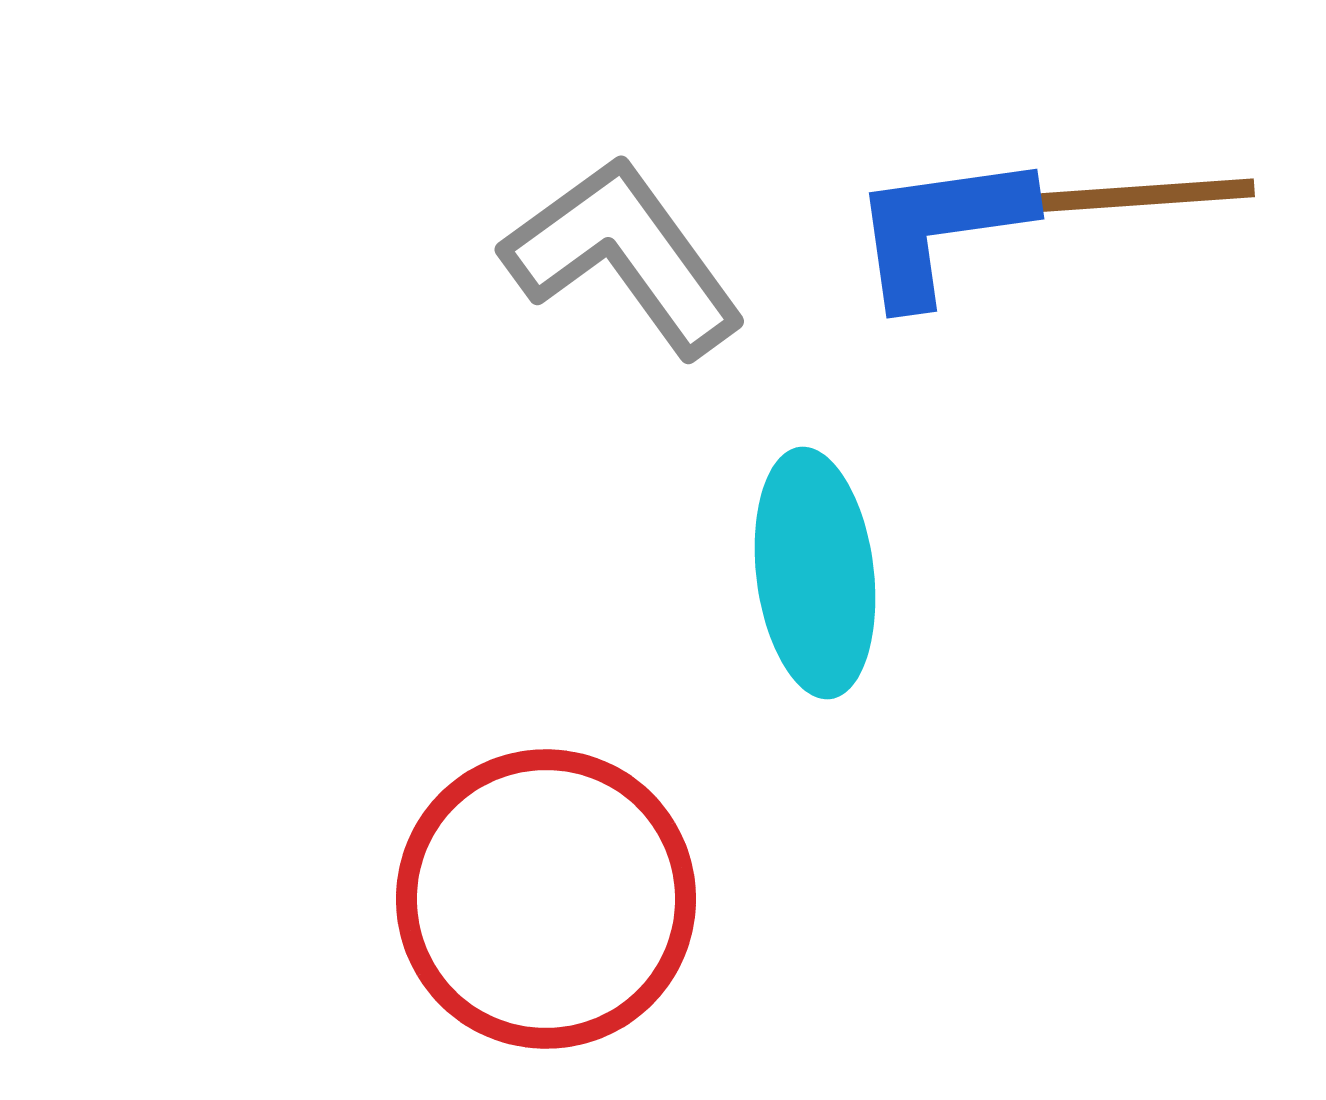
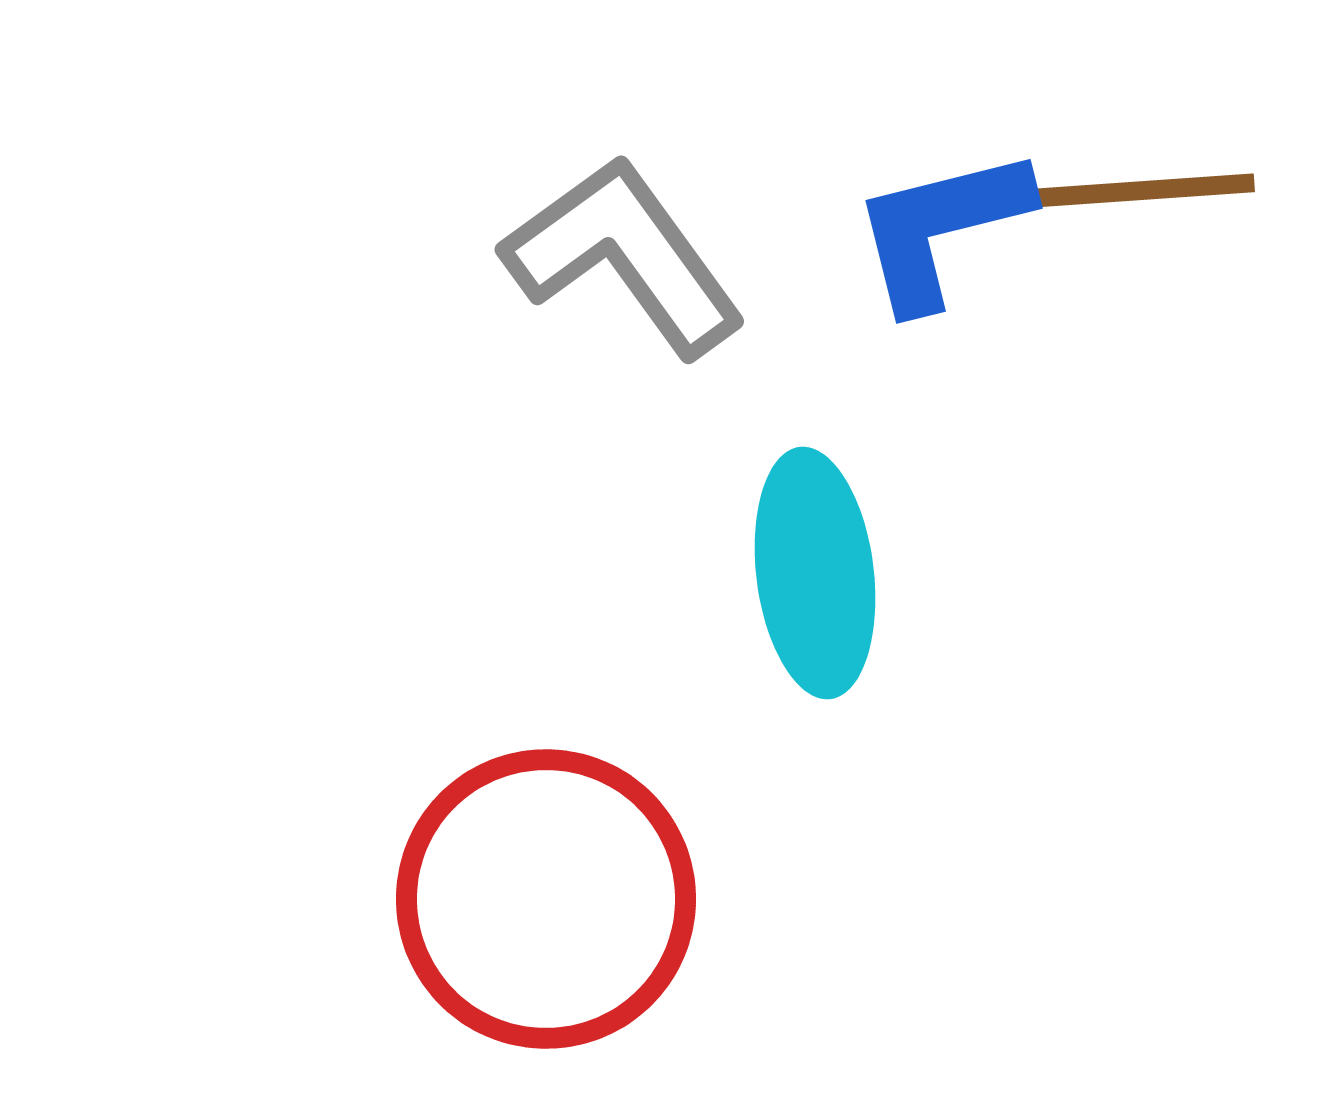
brown line: moved 5 px up
blue L-shape: rotated 6 degrees counterclockwise
